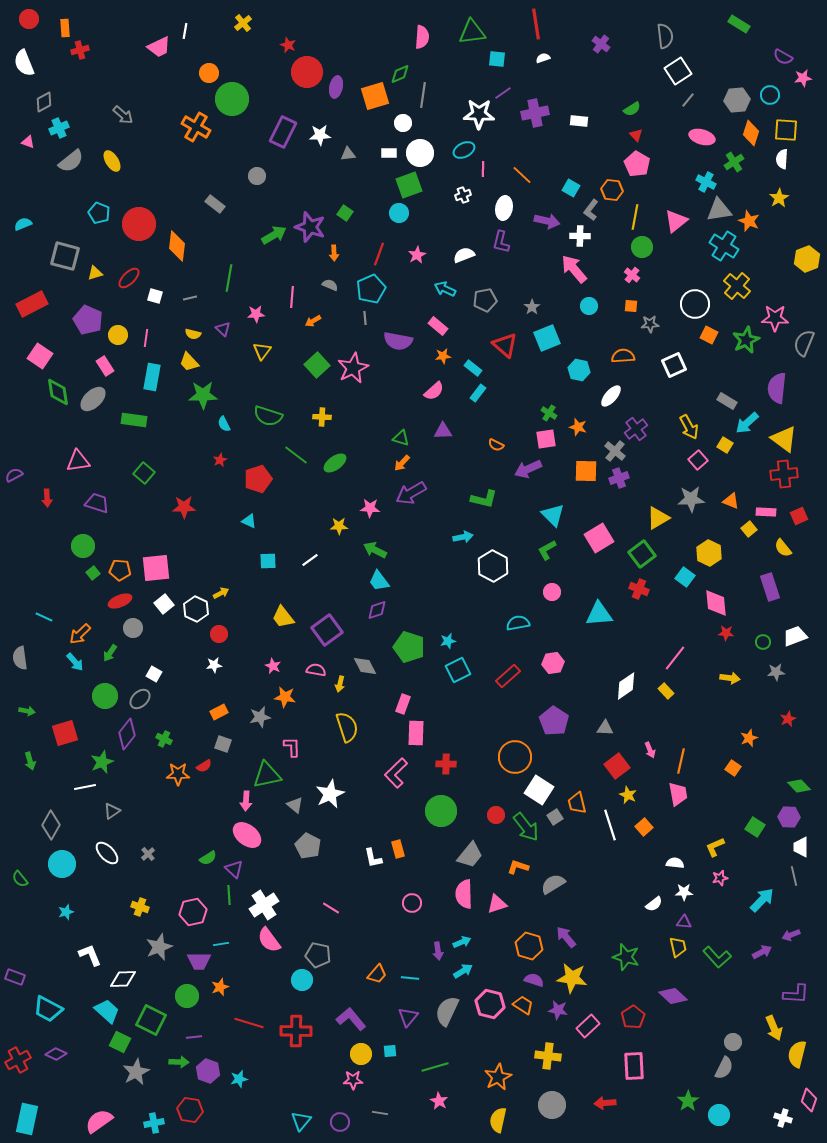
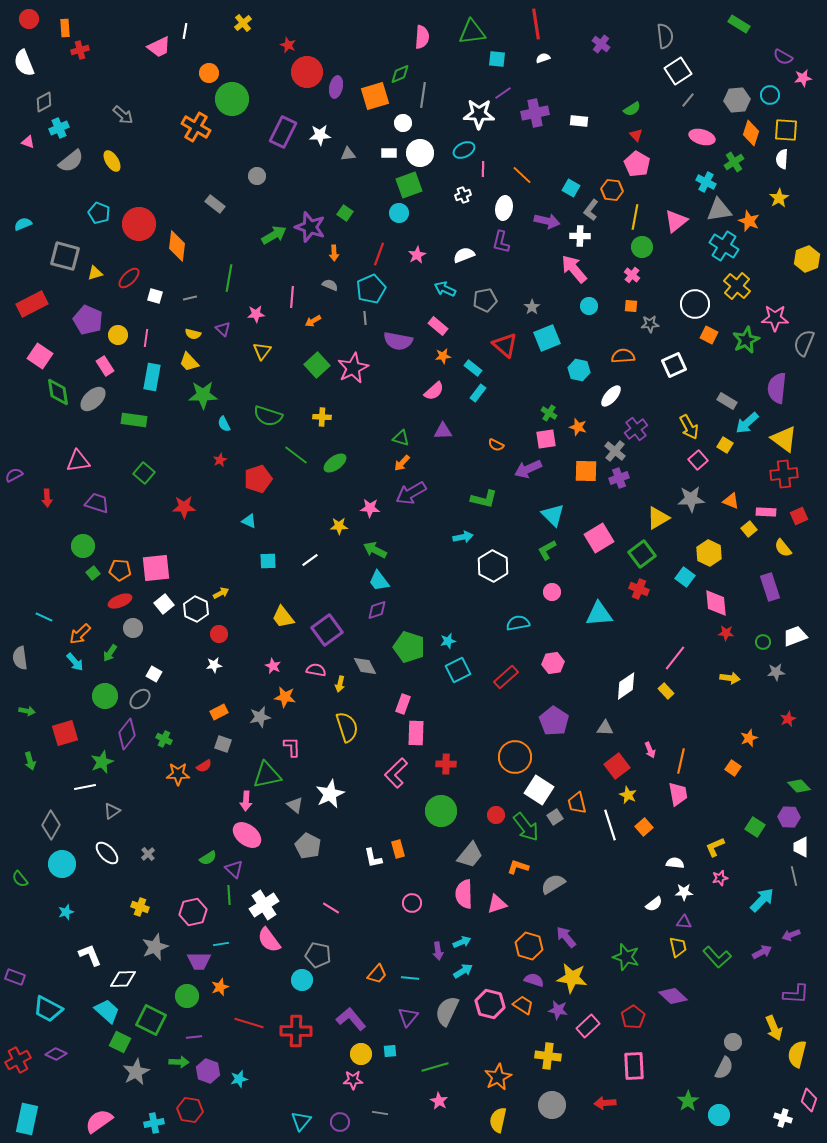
red rectangle at (508, 676): moved 2 px left, 1 px down
gray star at (159, 947): moved 4 px left
